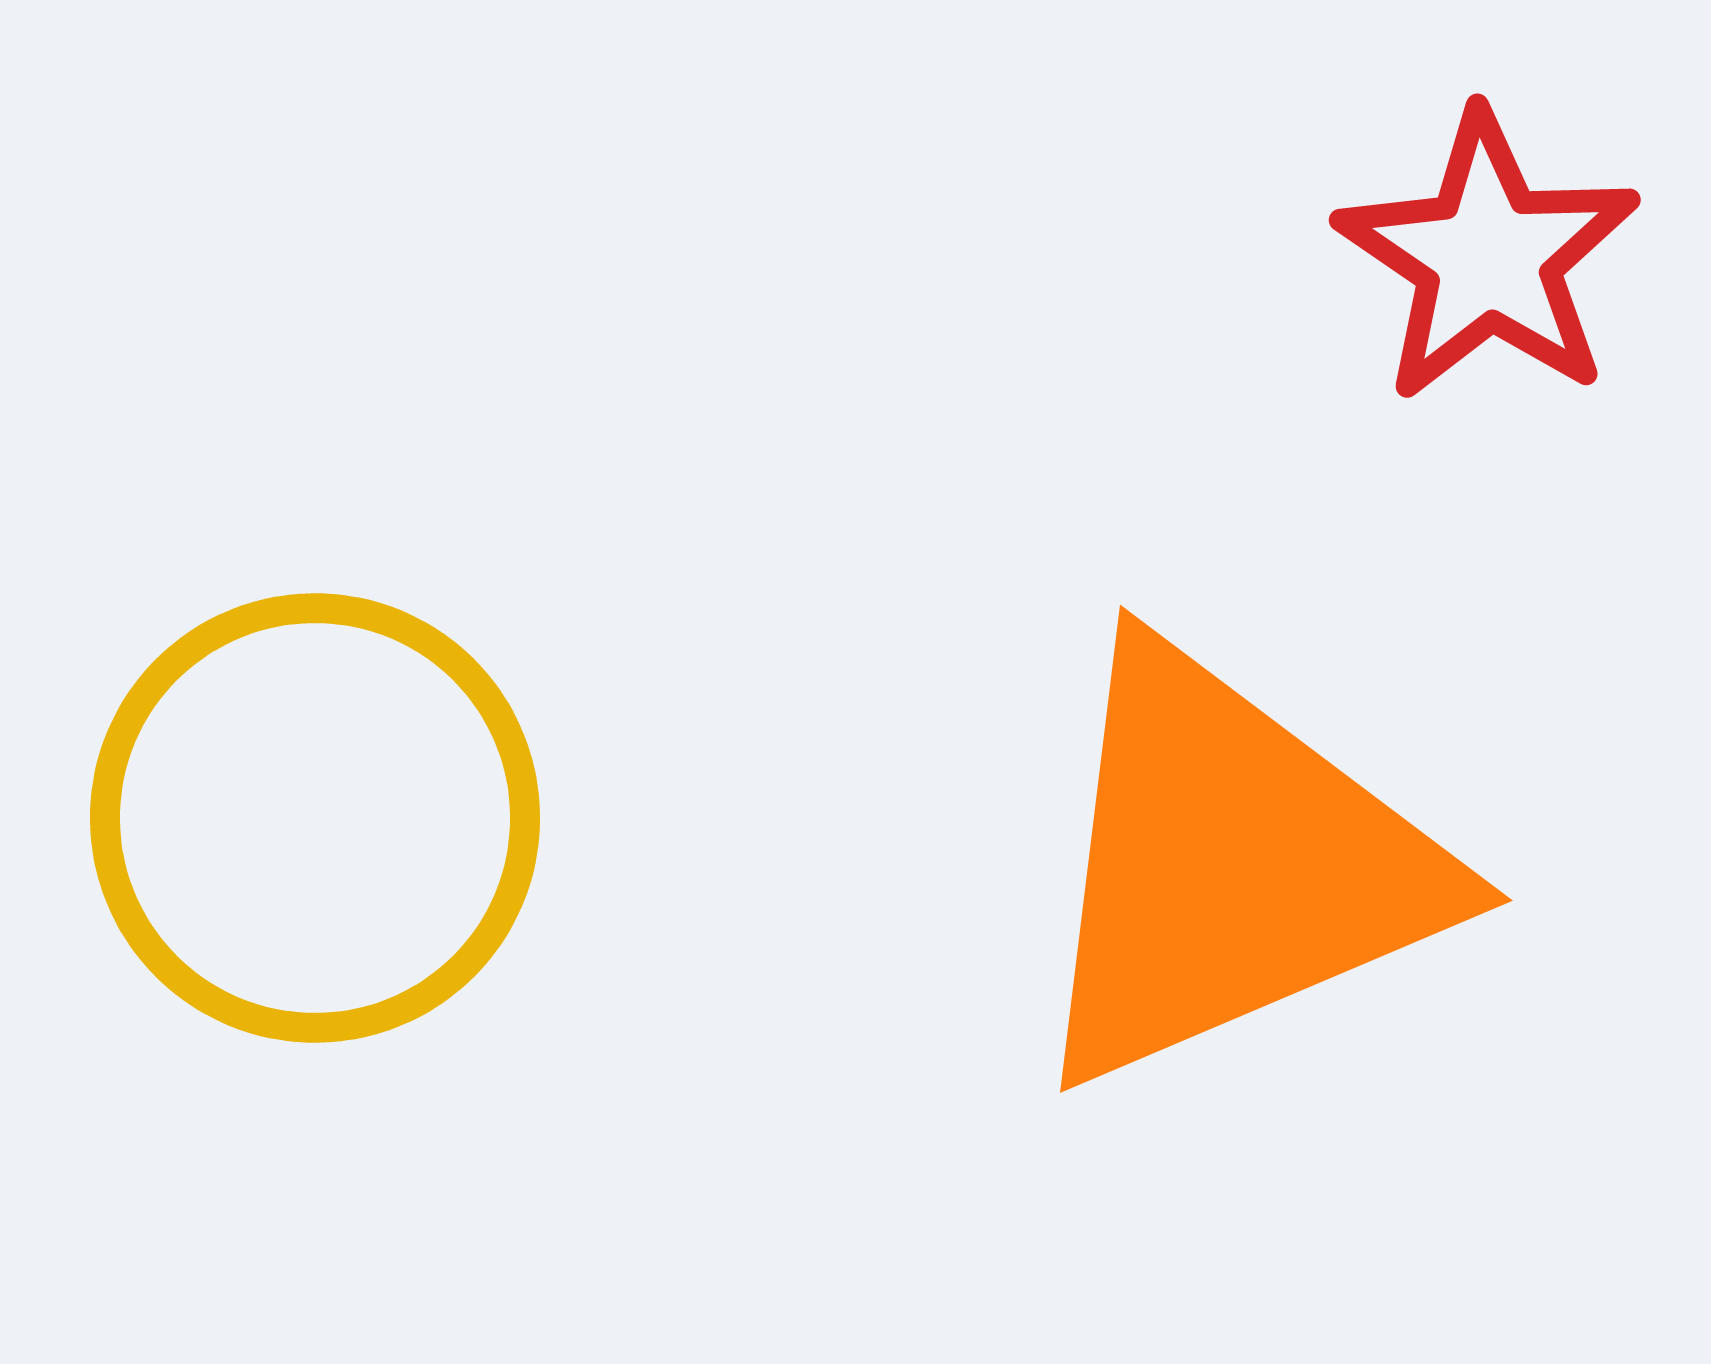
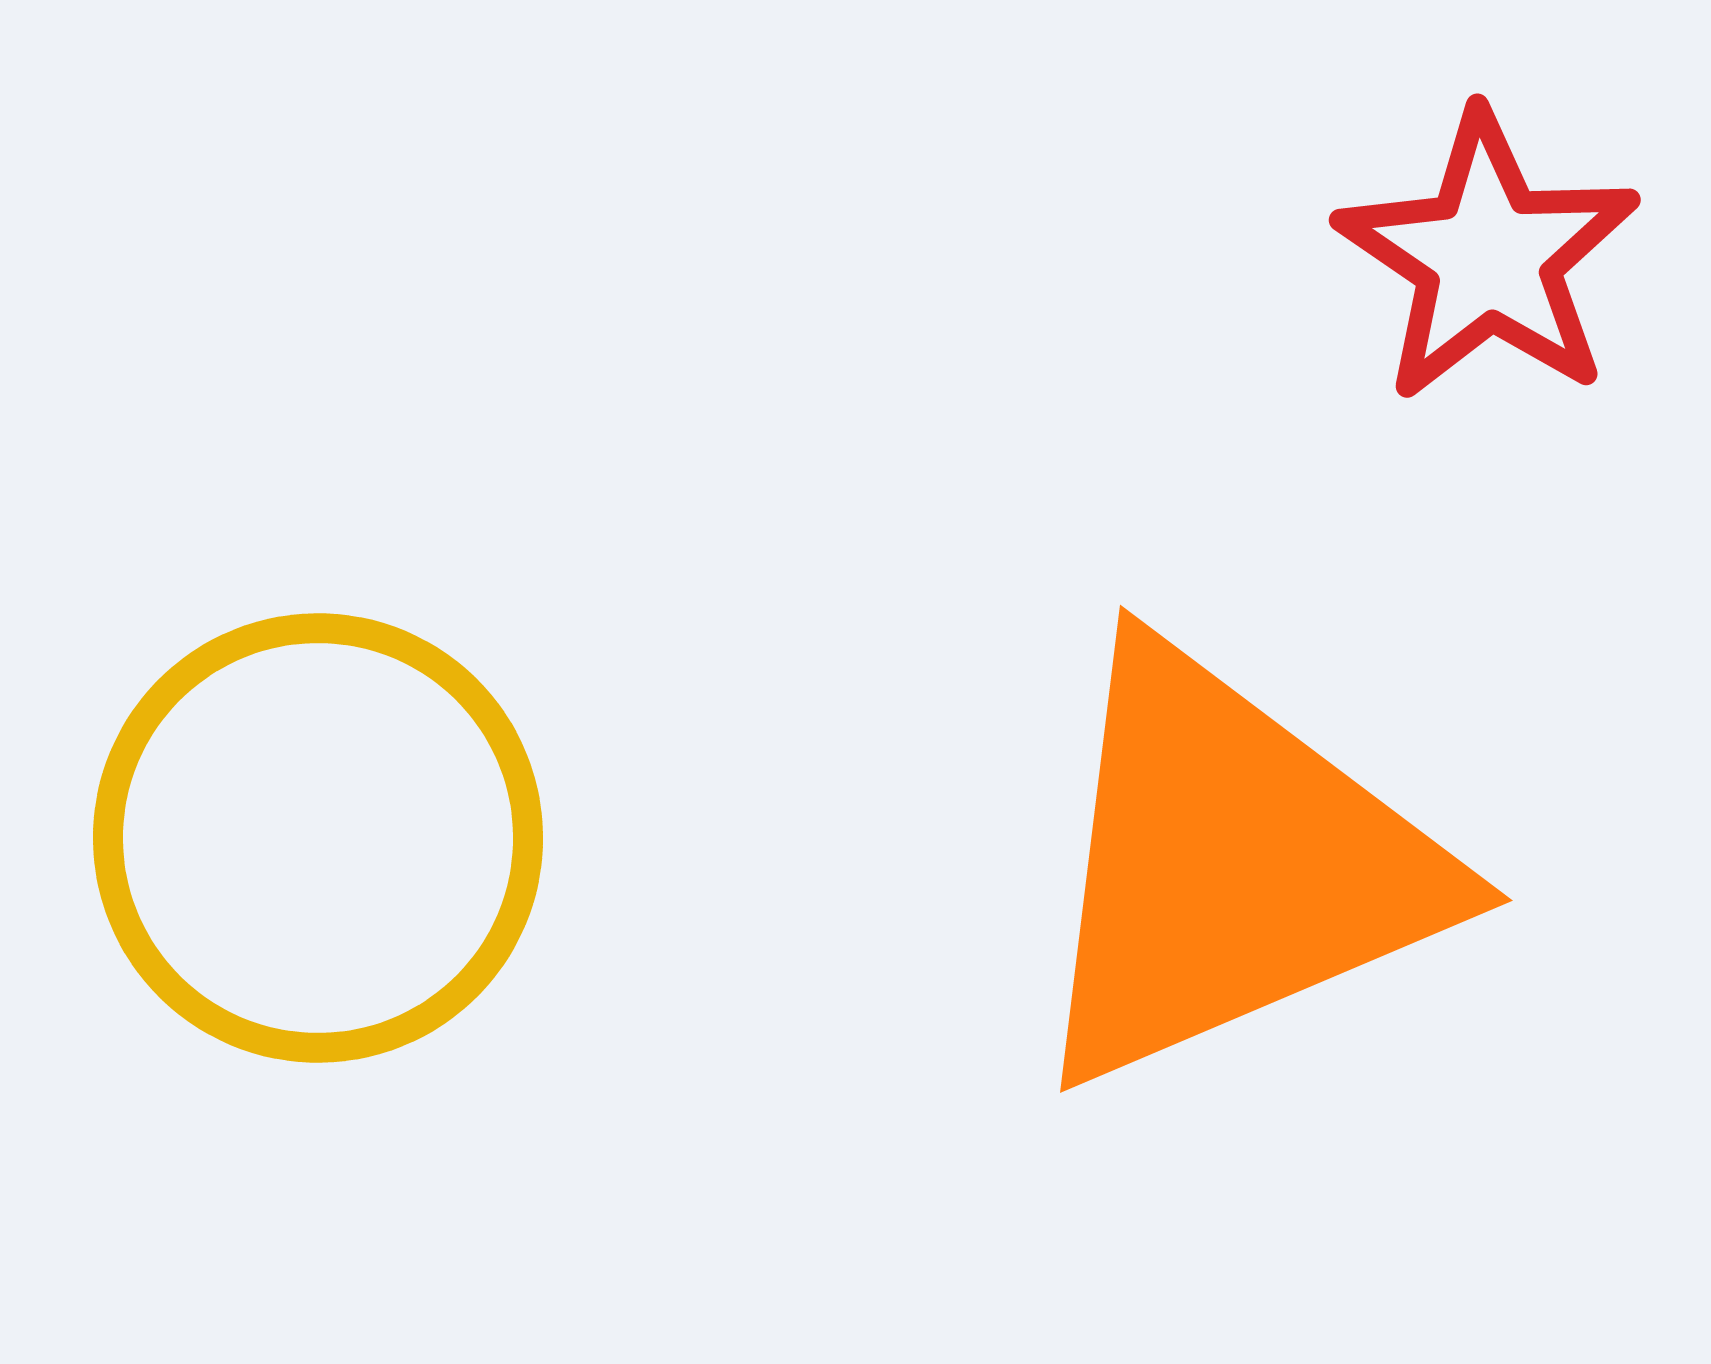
yellow circle: moved 3 px right, 20 px down
